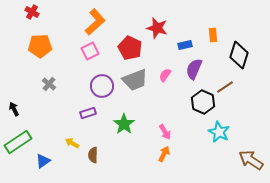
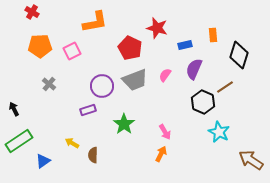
orange L-shape: rotated 32 degrees clockwise
pink square: moved 18 px left
purple rectangle: moved 3 px up
green rectangle: moved 1 px right, 1 px up
orange arrow: moved 3 px left
